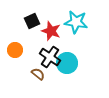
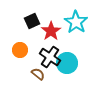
cyan star: rotated 25 degrees clockwise
red star: rotated 18 degrees clockwise
orange circle: moved 5 px right
